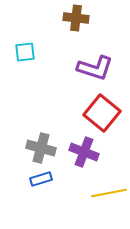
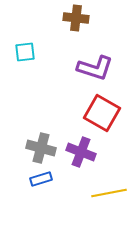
red square: rotated 9 degrees counterclockwise
purple cross: moved 3 px left
